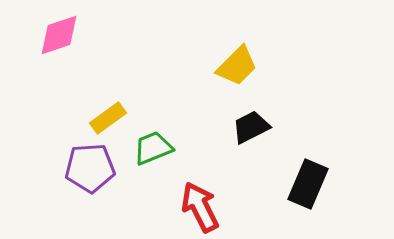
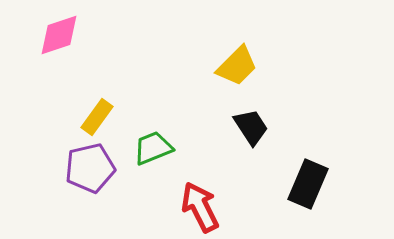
yellow rectangle: moved 11 px left, 1 px up; rotated 18 degrees counterclockwise
black trapezoid: rotated 84 degrees clockwise
purple pentagon: rotated 9 degrees counterclockwise
